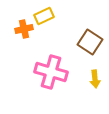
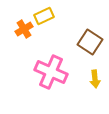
orange cross: rotated 18 degrees counterclockwise
pink cross: rotated 8 degrees clockwise
